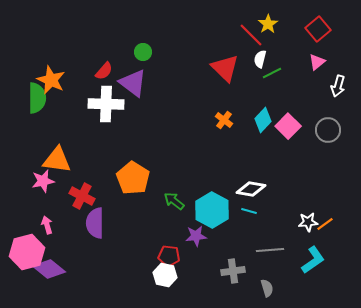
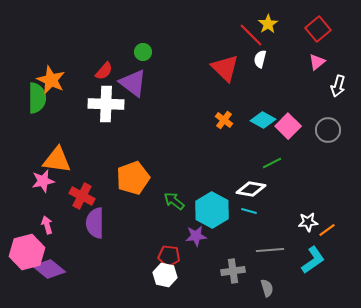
green line: moved 90 px down
cyan diamond: rotated 75 degrees clockwise
orange pentagon: rotated 20 degrees clockwise
orange line: moved 2 px right, 6 px down
